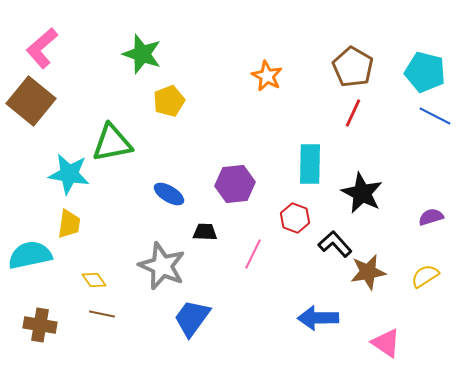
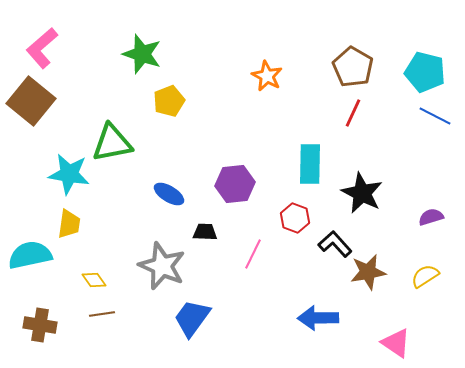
brown line: rotated 20 degrees counterclockwise
pink triangle: moved 10 px right
